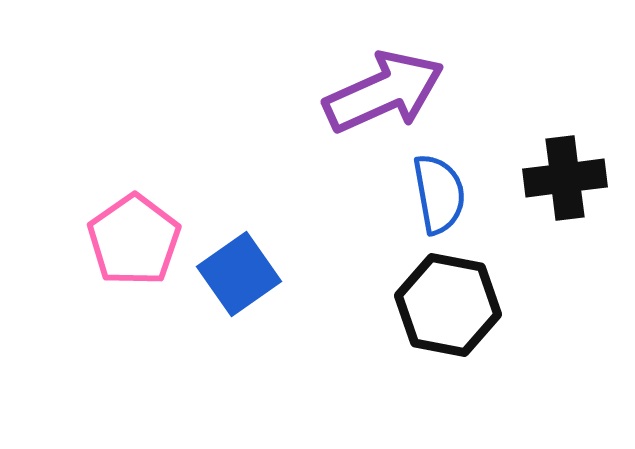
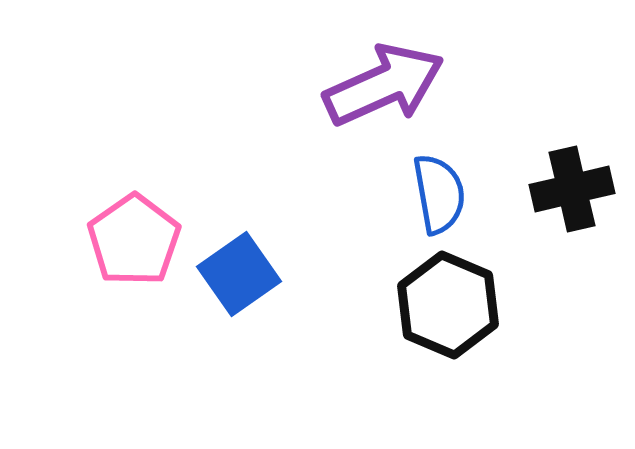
purple arrow: moved 7 px up
black cross: moved 7 px right, 11 px down; rotated 6 degrees counterclockwise
black hexagon: rotated 12 degrees clockwise
